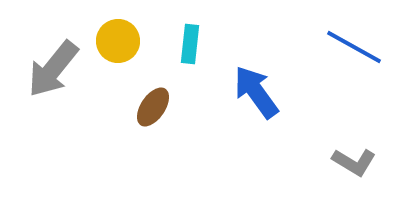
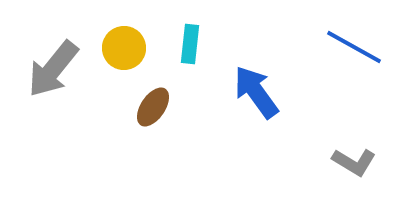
yellow circle: moved 6 px right, 7 px down
